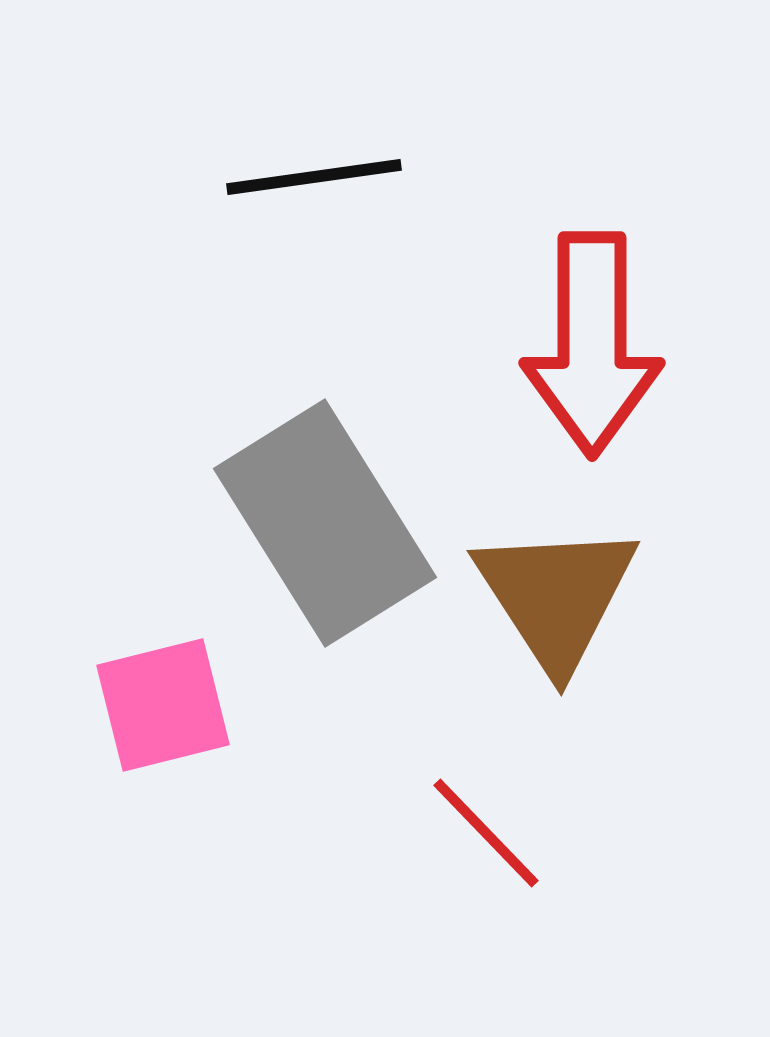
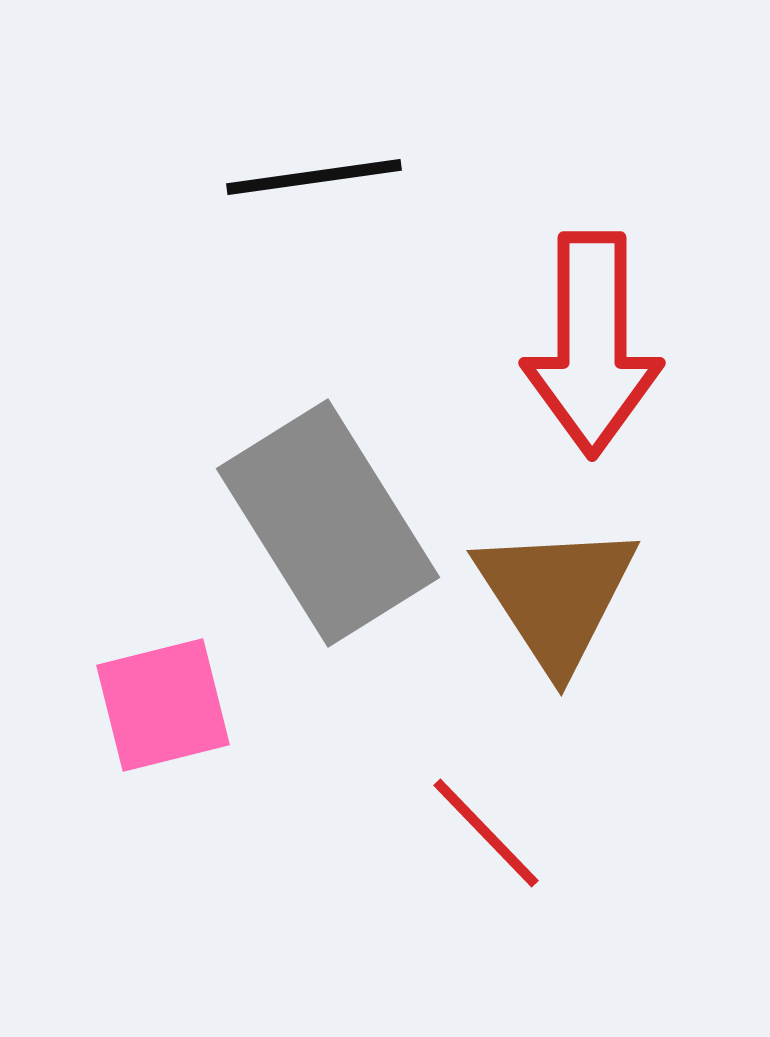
gray rectangle: moved 3 px right
